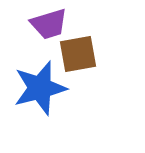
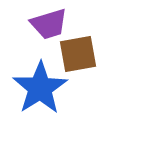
blue star: rotated 18 degrees counterclockwise
